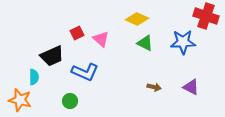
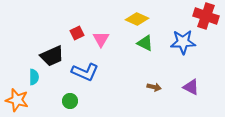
pink triangle: rotated 18 degrees clockwise
orange star: moved 3 px left
